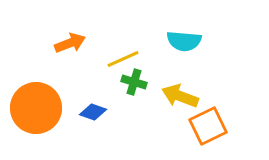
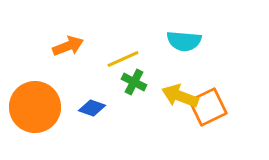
orange arrow: moved 2 px left, 3 px down
green cross: rotated 10 degrees clockwise
orange circle: moved 1 px left, 1 px up
blue diamond: moved 1 px left, 4 px up
orange square: moved 19 px up
